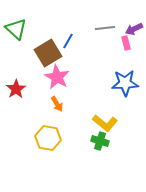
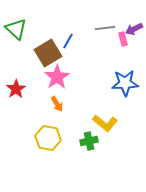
pink rectangle: moved 3 px left, 4 px up
pink star: rotated 10 degrees clockwise
green cross: moved 11 px left; rotated 30 degrees counterclockwise
